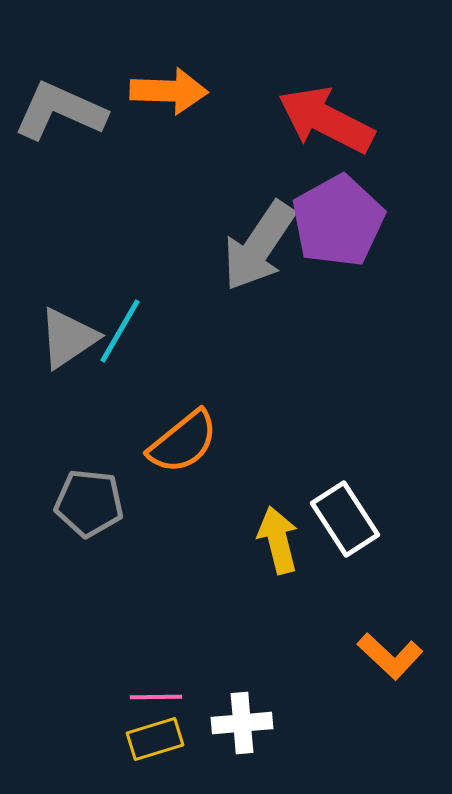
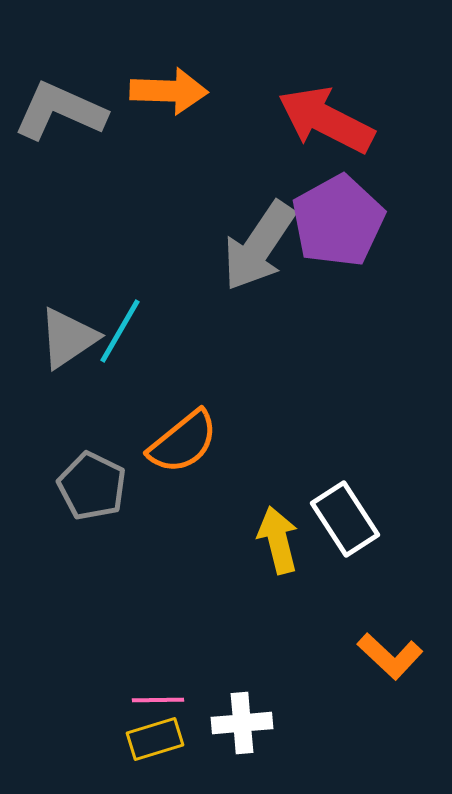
gray pentagon: moved 3 px right, 17 px up; rotated 20 degrees clockwise
pink line: moved 2 px right, 3 px down
